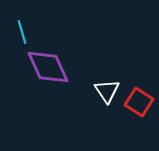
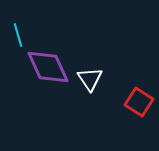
cyan line: moved 4 px left, 3 px down
white triangle: moved 17 px left, 12 px up
